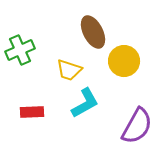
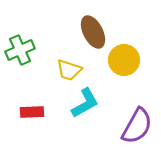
yellow circle: moved 1 px up
